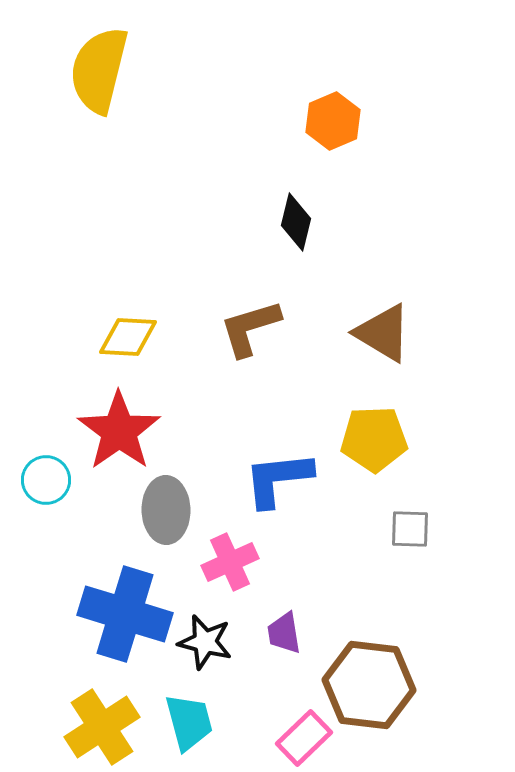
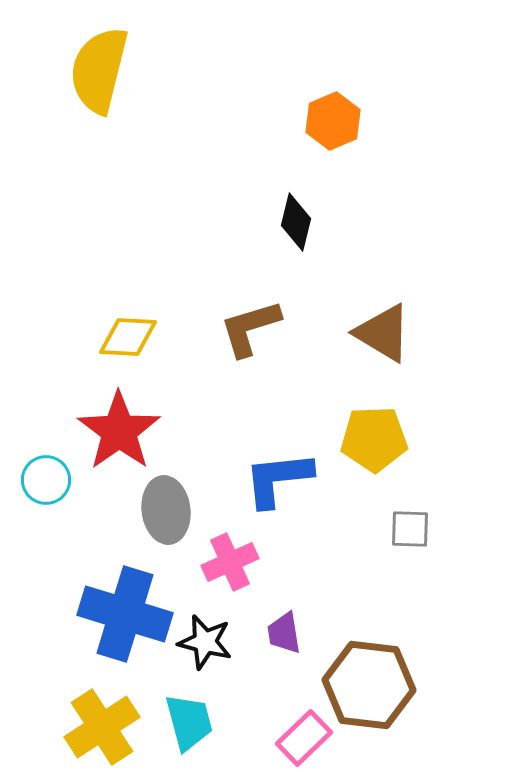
gray ellipse: rotated 6 degrees counterclockwise
